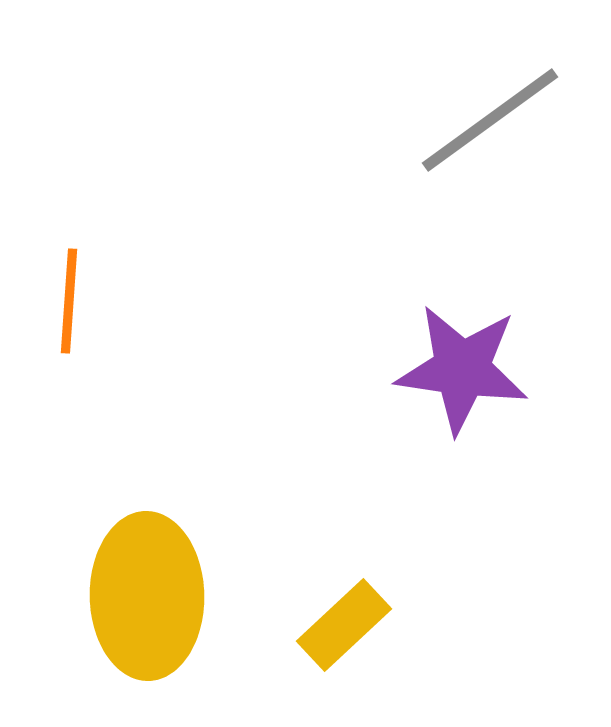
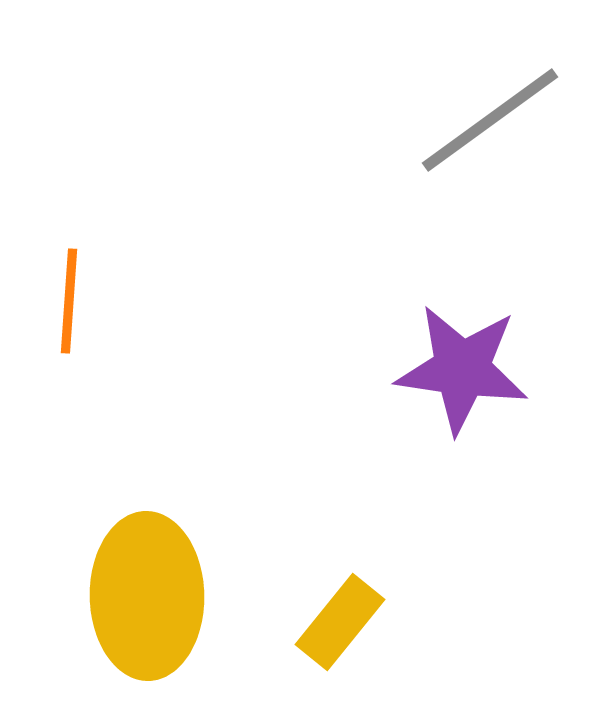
yellow rectangle: moved 4 px left, 3 px up; rotated 8 degrees counterclockwise
